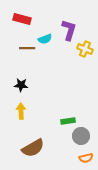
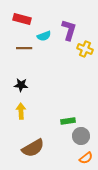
cyan semicircle: moved 1 px left, 3 px up
brown line: moved 3 px left
orange semicircle: rotated 24 degrees counterclockwise
